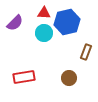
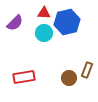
brown rectangle: moved 1 px right, 18 px down
